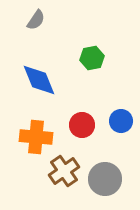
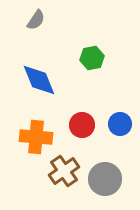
blue circle: moved 1 px left, 3 px down
